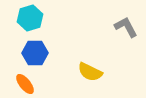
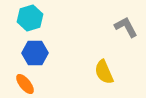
yellow semicircle: moved 14 px right; rotated 40 degrees clockwise
